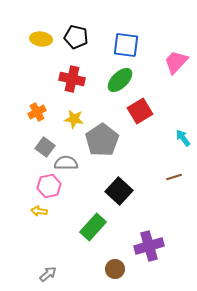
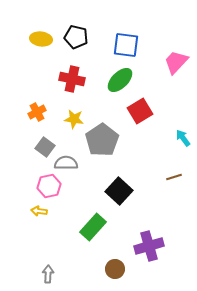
gray arrow: rotated 48 degrees counterclockwise
